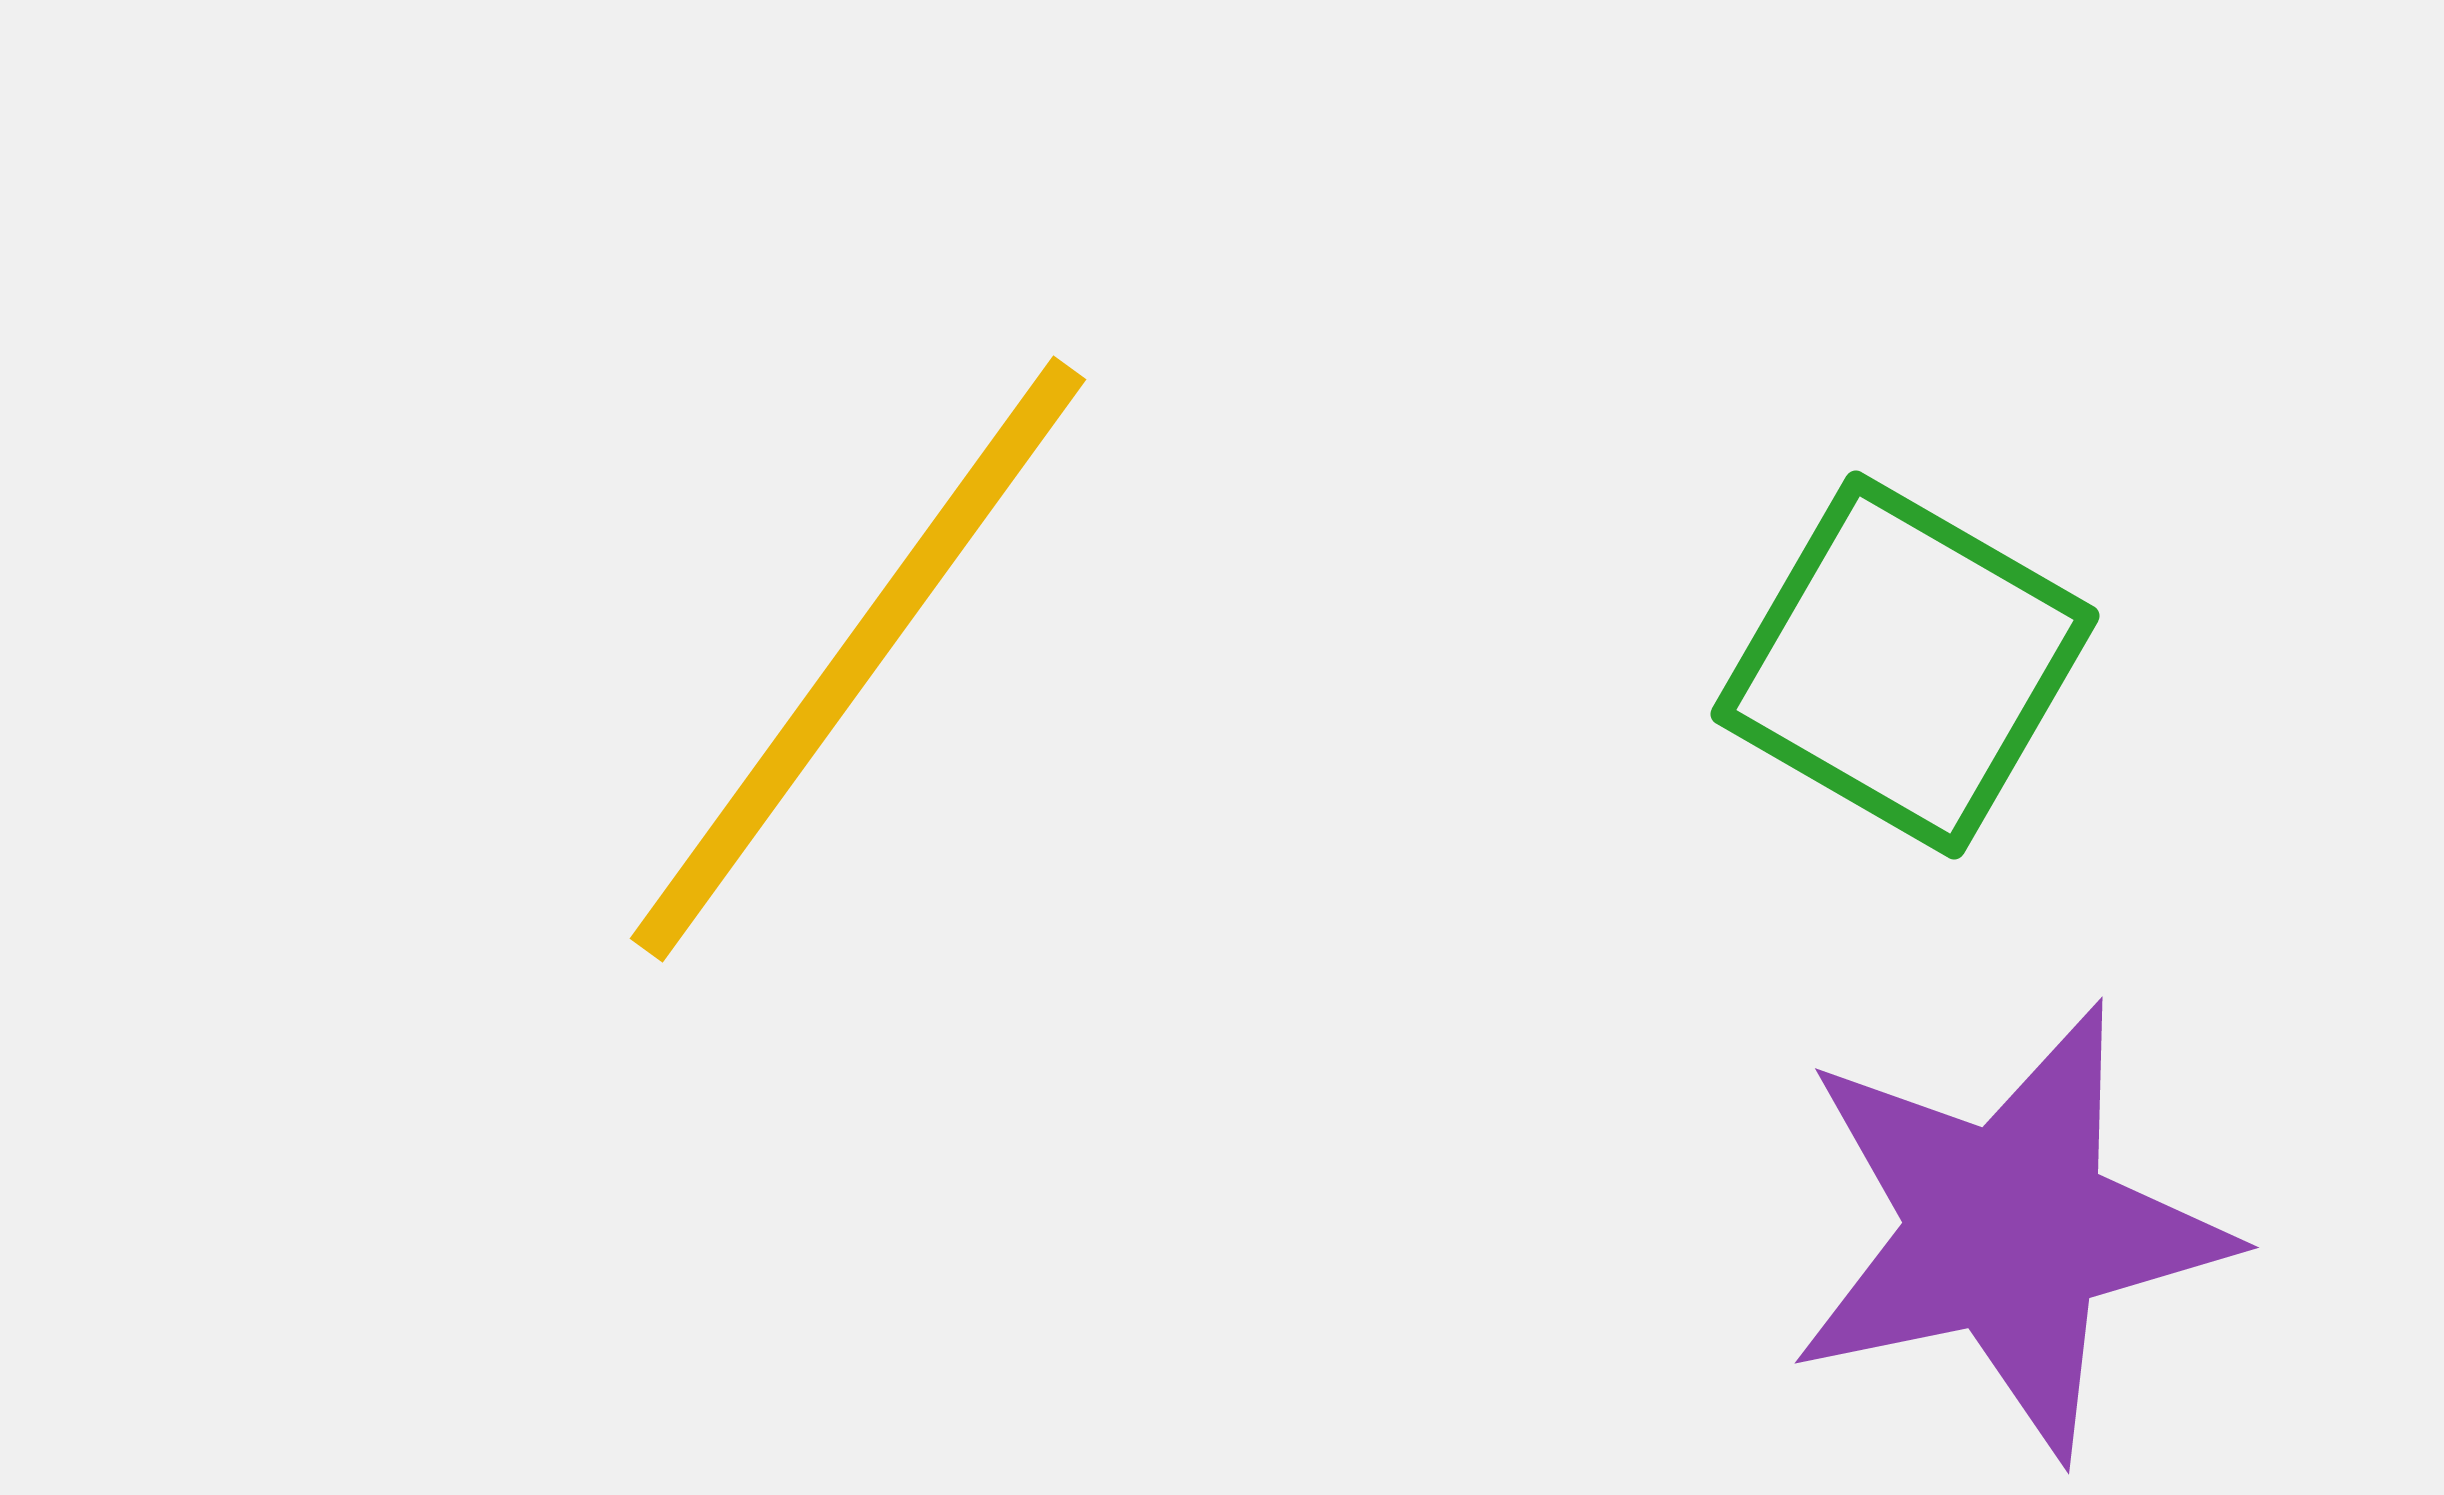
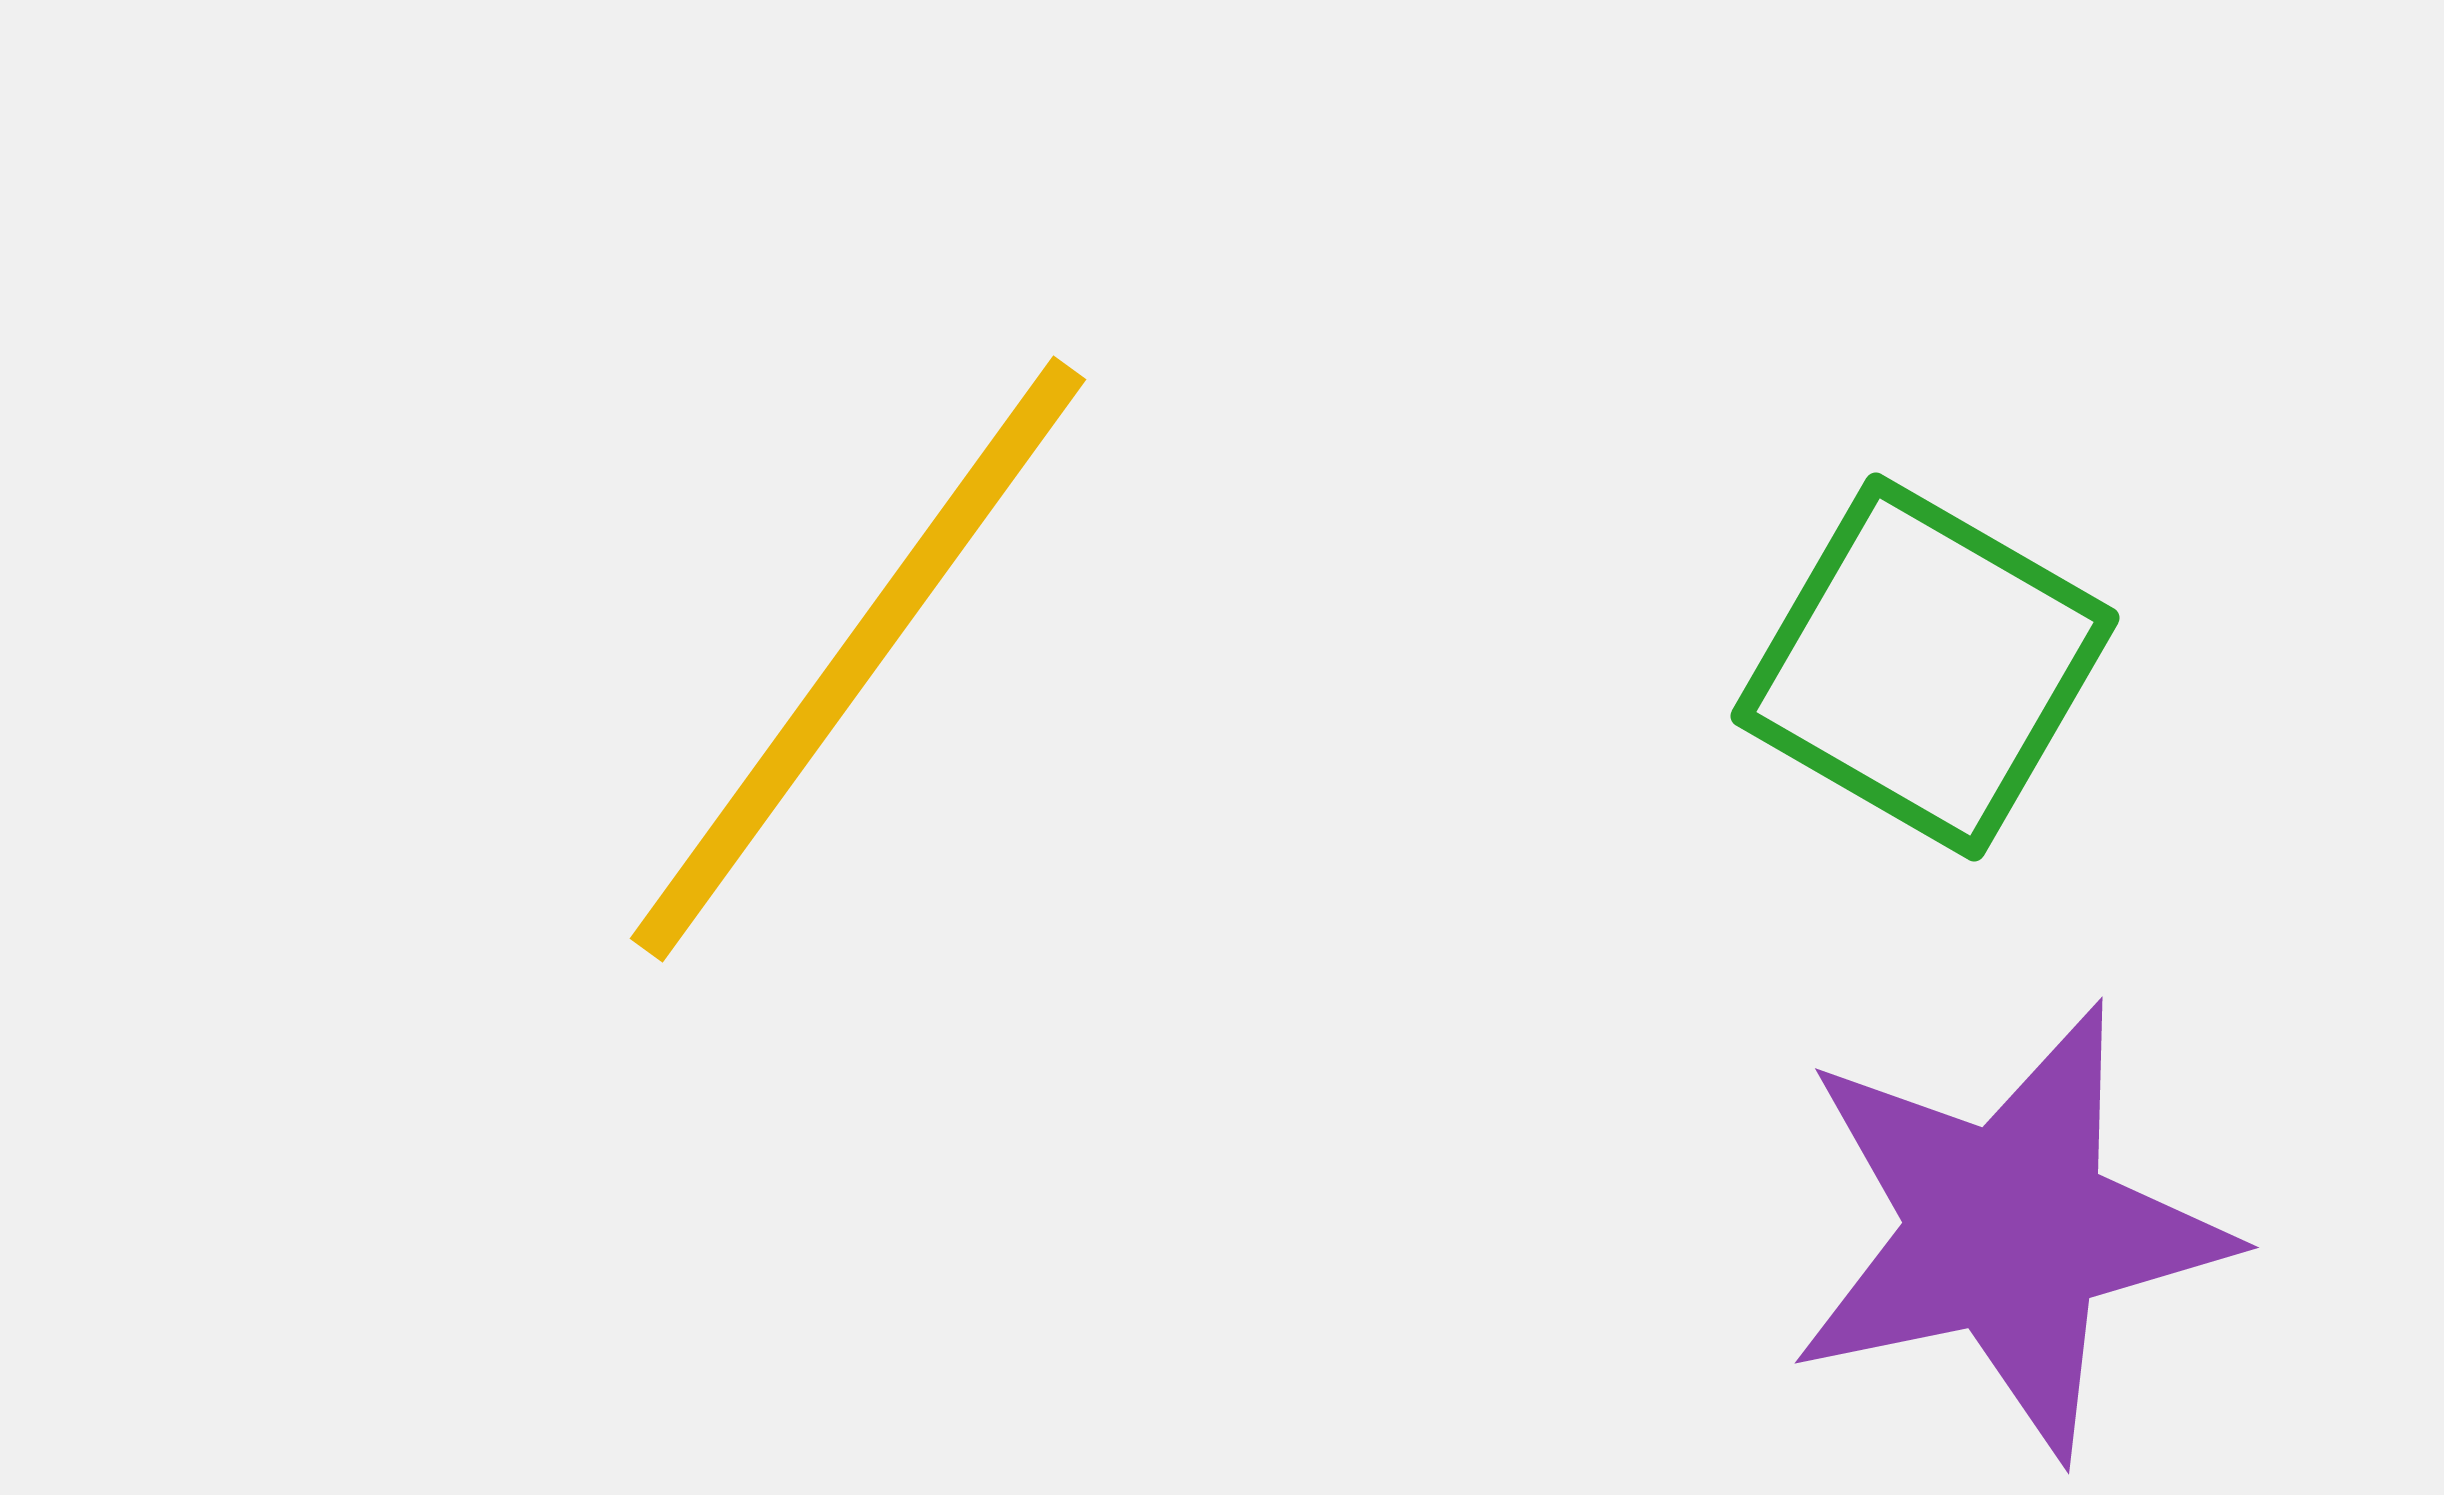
green square: moved 20 px right, 2 px down
